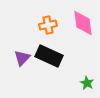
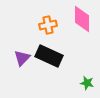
pink diamond: moved 1 px left, 4 px up; rotated 8 degrees clockwise
green star: rotated 16 degrees counterclockwise
